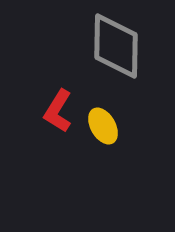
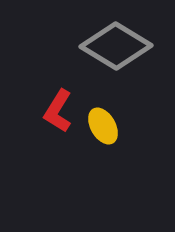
gray diamond: rotated 60 degrees counterclockwise
